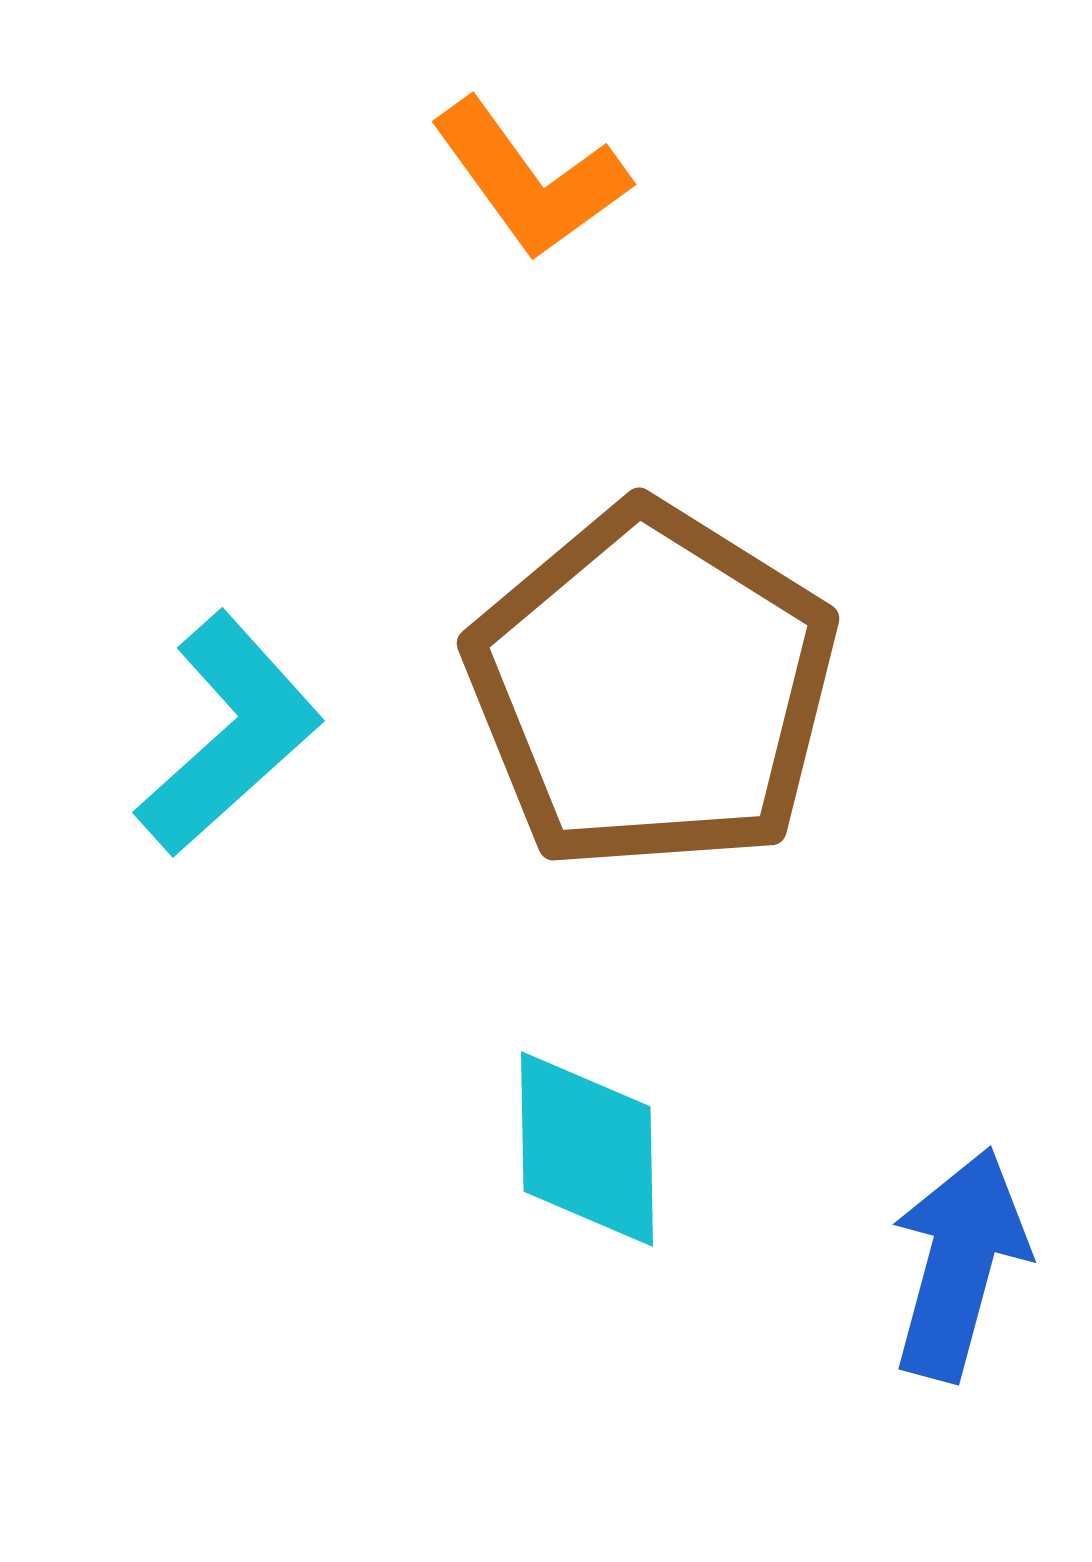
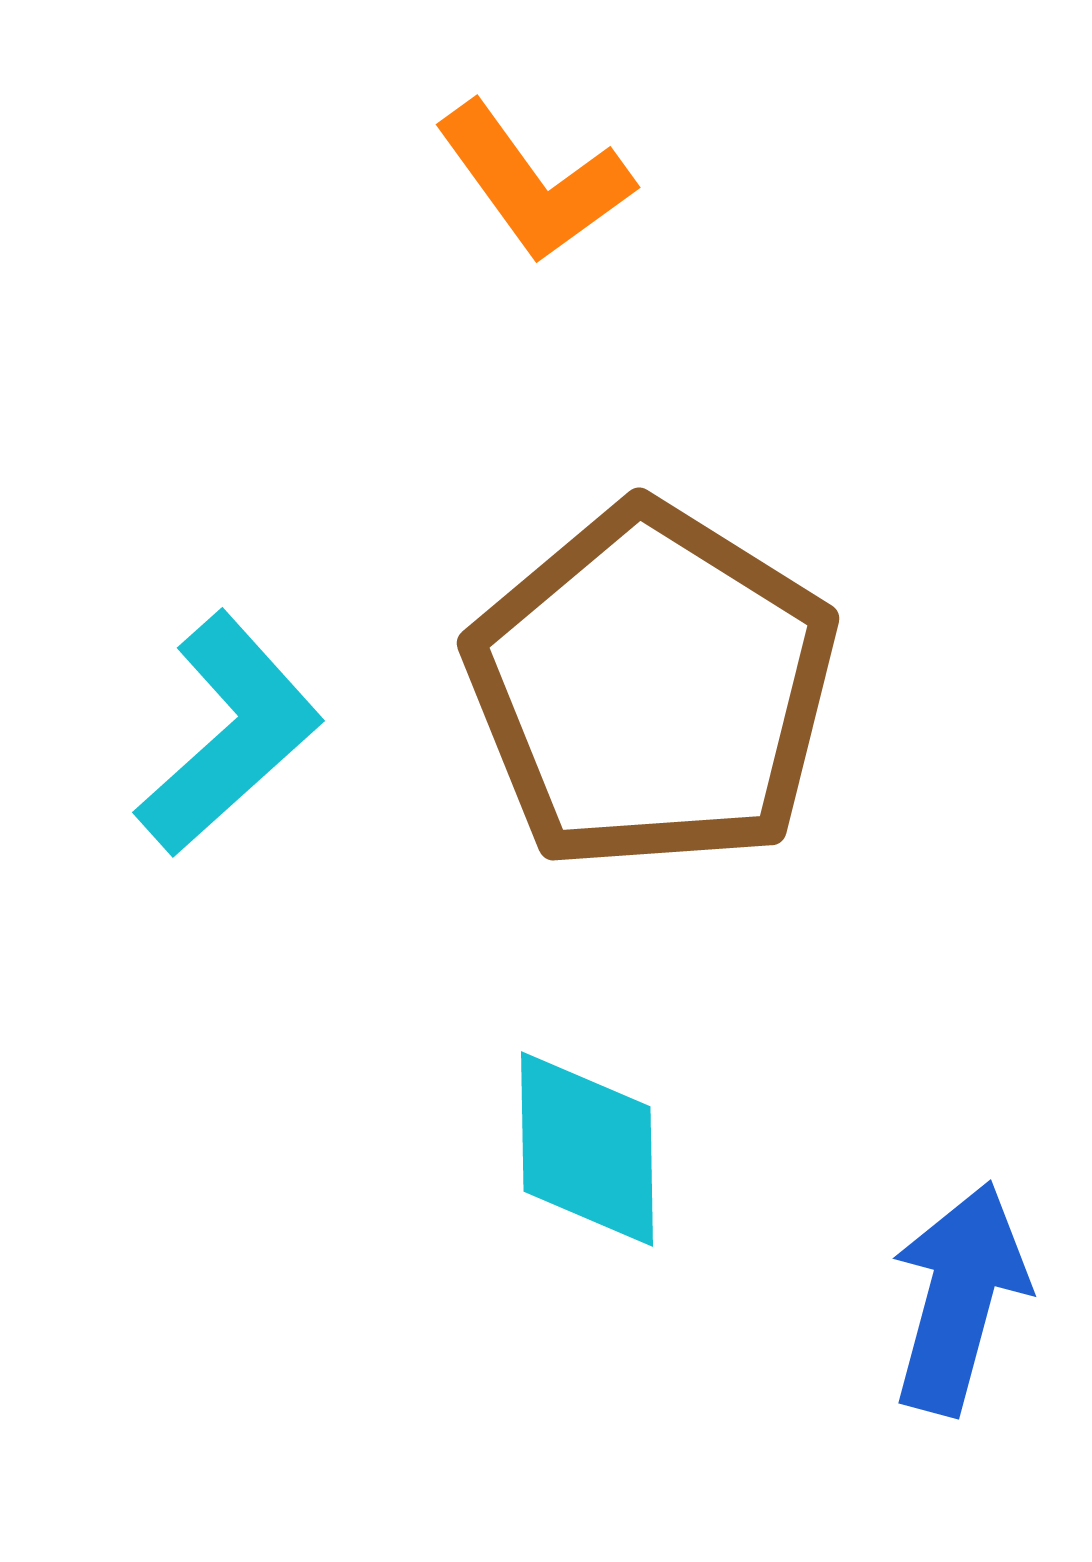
orange L-shape: moved 4 px right, 3 px down
blue arrow: moved 34 px down
